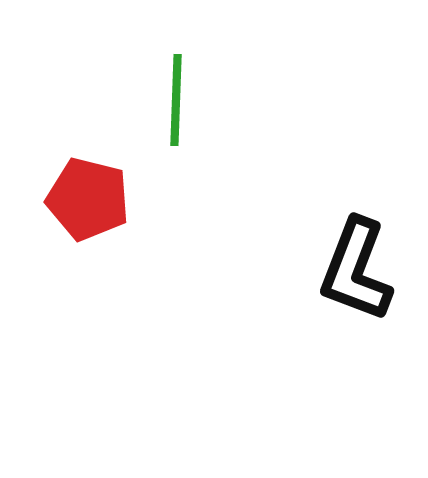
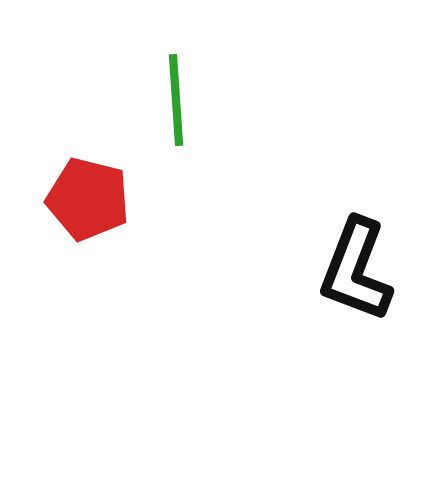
green line: rotated 6 degrees counterclockwise
